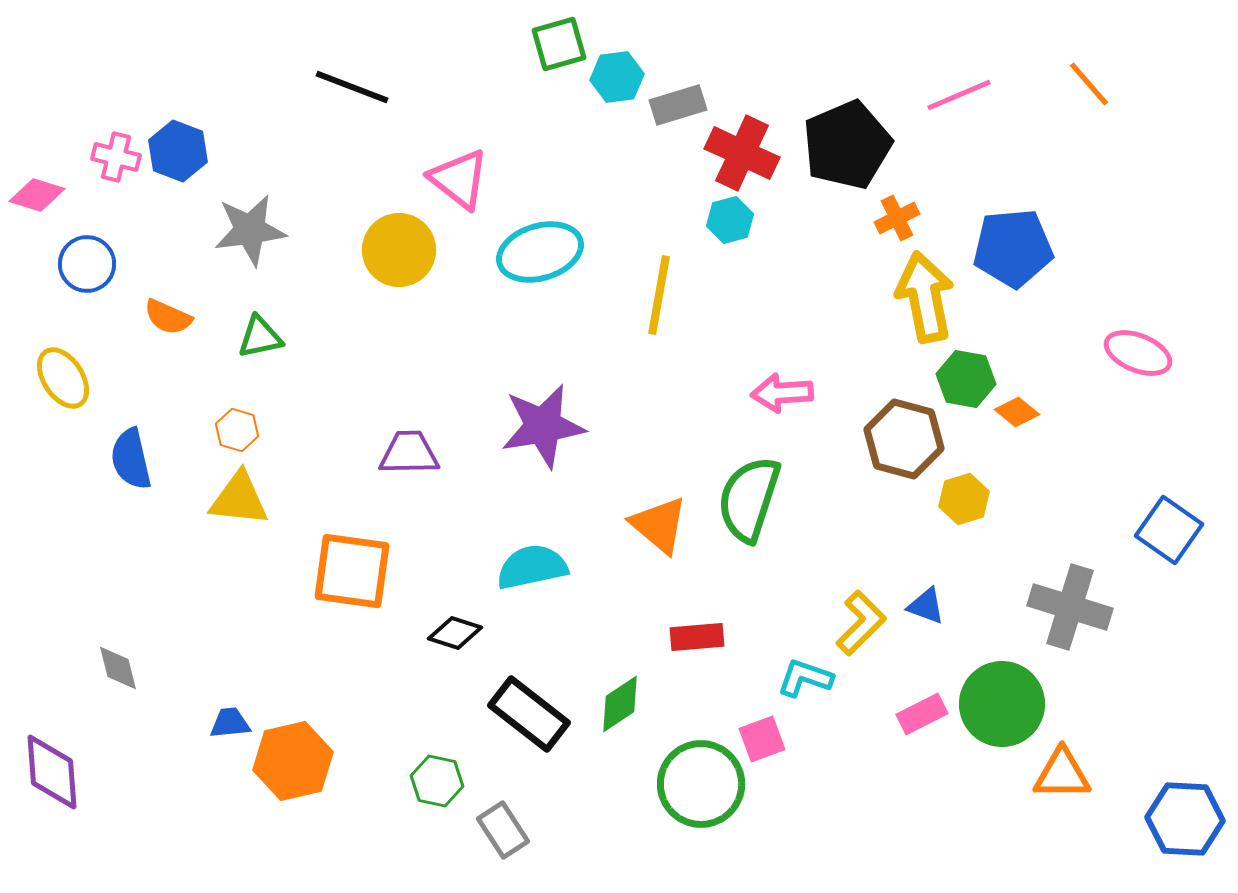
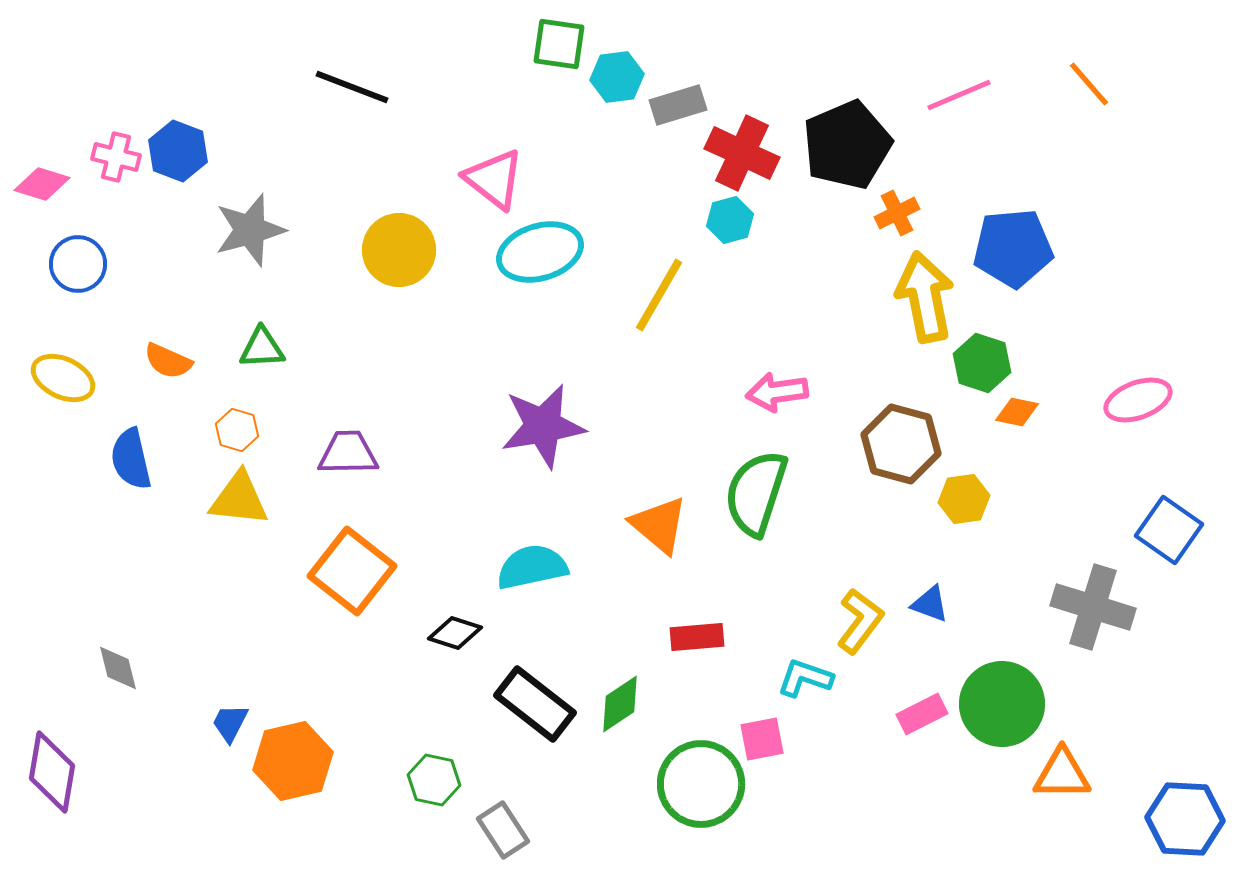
green square at (559, 44): rotated 24 degrees clockwise
pink triangle at (459, 179): moved 35 px right
pink diamond at (37, 195): moved 5 px right, 11 px up
orange cross at (897, 218): moved 5 px up
gray star at (250, 230): rotated 8 degrees counterclockwise
blue circle at (87, 264): moved 9 px left
yellow line at (659, 295): rotated 20 degrees clockwise
orange semicircle at (168, 317): moved 44 px down
green triangle at (260, 337): moved 2 px right, 11 px down; rotated 9 degrees clockwise
pink ellipse at (1138, 353): moved 47 px down; rotated 42 degrees counterclockwise
yellow ellipse at (63, 378): rotated 32 degrees counterclockwise
green hexagon at (966, 379): moved 16 px right, 16 px up; rotated 8 degrees clockwise
pink arrow at (782, 393): moved 5 px left, 1 px up; rotated 4 degrees counterclockwise
orange diamond at (1017, 412): rotated 27 degrees counterclockwise
brown hexagon at (904, 439): moved 3 px left, 5 px down
purple trapezoid at (409, 453): moved 61 px left
green semicircle at (749, 499): moved 7 px right, 6 px up
yellow hexagon at (964, 499): rotated 9 degrees clockwise
orange square at (352, 571): rotated 30 degrees clockwise
blue triangle at (926, 606): moved 4 px right, 2 px up
gray cross at (1070, 607): moved 23 px right
yellow L-shape at (861, 623): moved 1 px left, 2 px up; rotated 8 degrees counterclockwise
black rectangle at (529, 714): moved 6 px right, 10 px up
blue trapezoid at (230, 723): rotated 57 degrees counterclockwise
pink square at (762, 739): rotated 9 degrees clockwise
purple diamond at (52, 772): rotated 14 degrees clockwise
green hexagon at (437, 781): moved 3 px left, 1 px up
